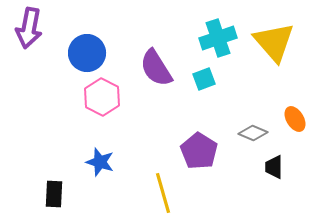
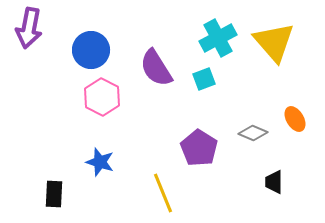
cyan cross: rotated 9 degrees counterclockwise
blue circle: moved 4 px right, 3 px up
purple pentagon: moved 3 px up
black trapezoid: moved 15 px down
yellow line: rotated 6 degrees counterclockwise
